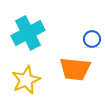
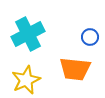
cyan cross: moved 1 px down
blue circle: moved 2 px left, 2 px up
